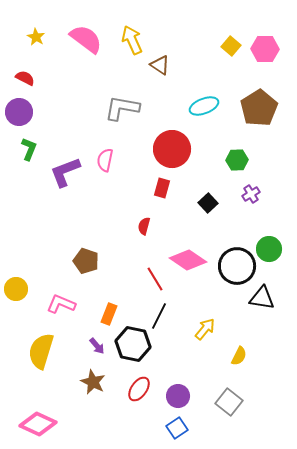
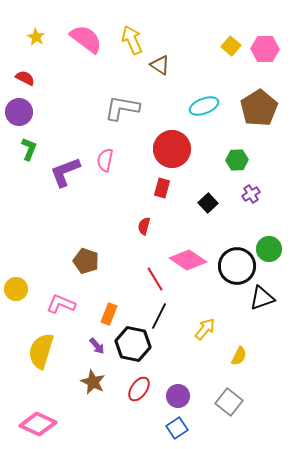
black triangle at (262, 298): rotated 28 degrees counterclockwise
